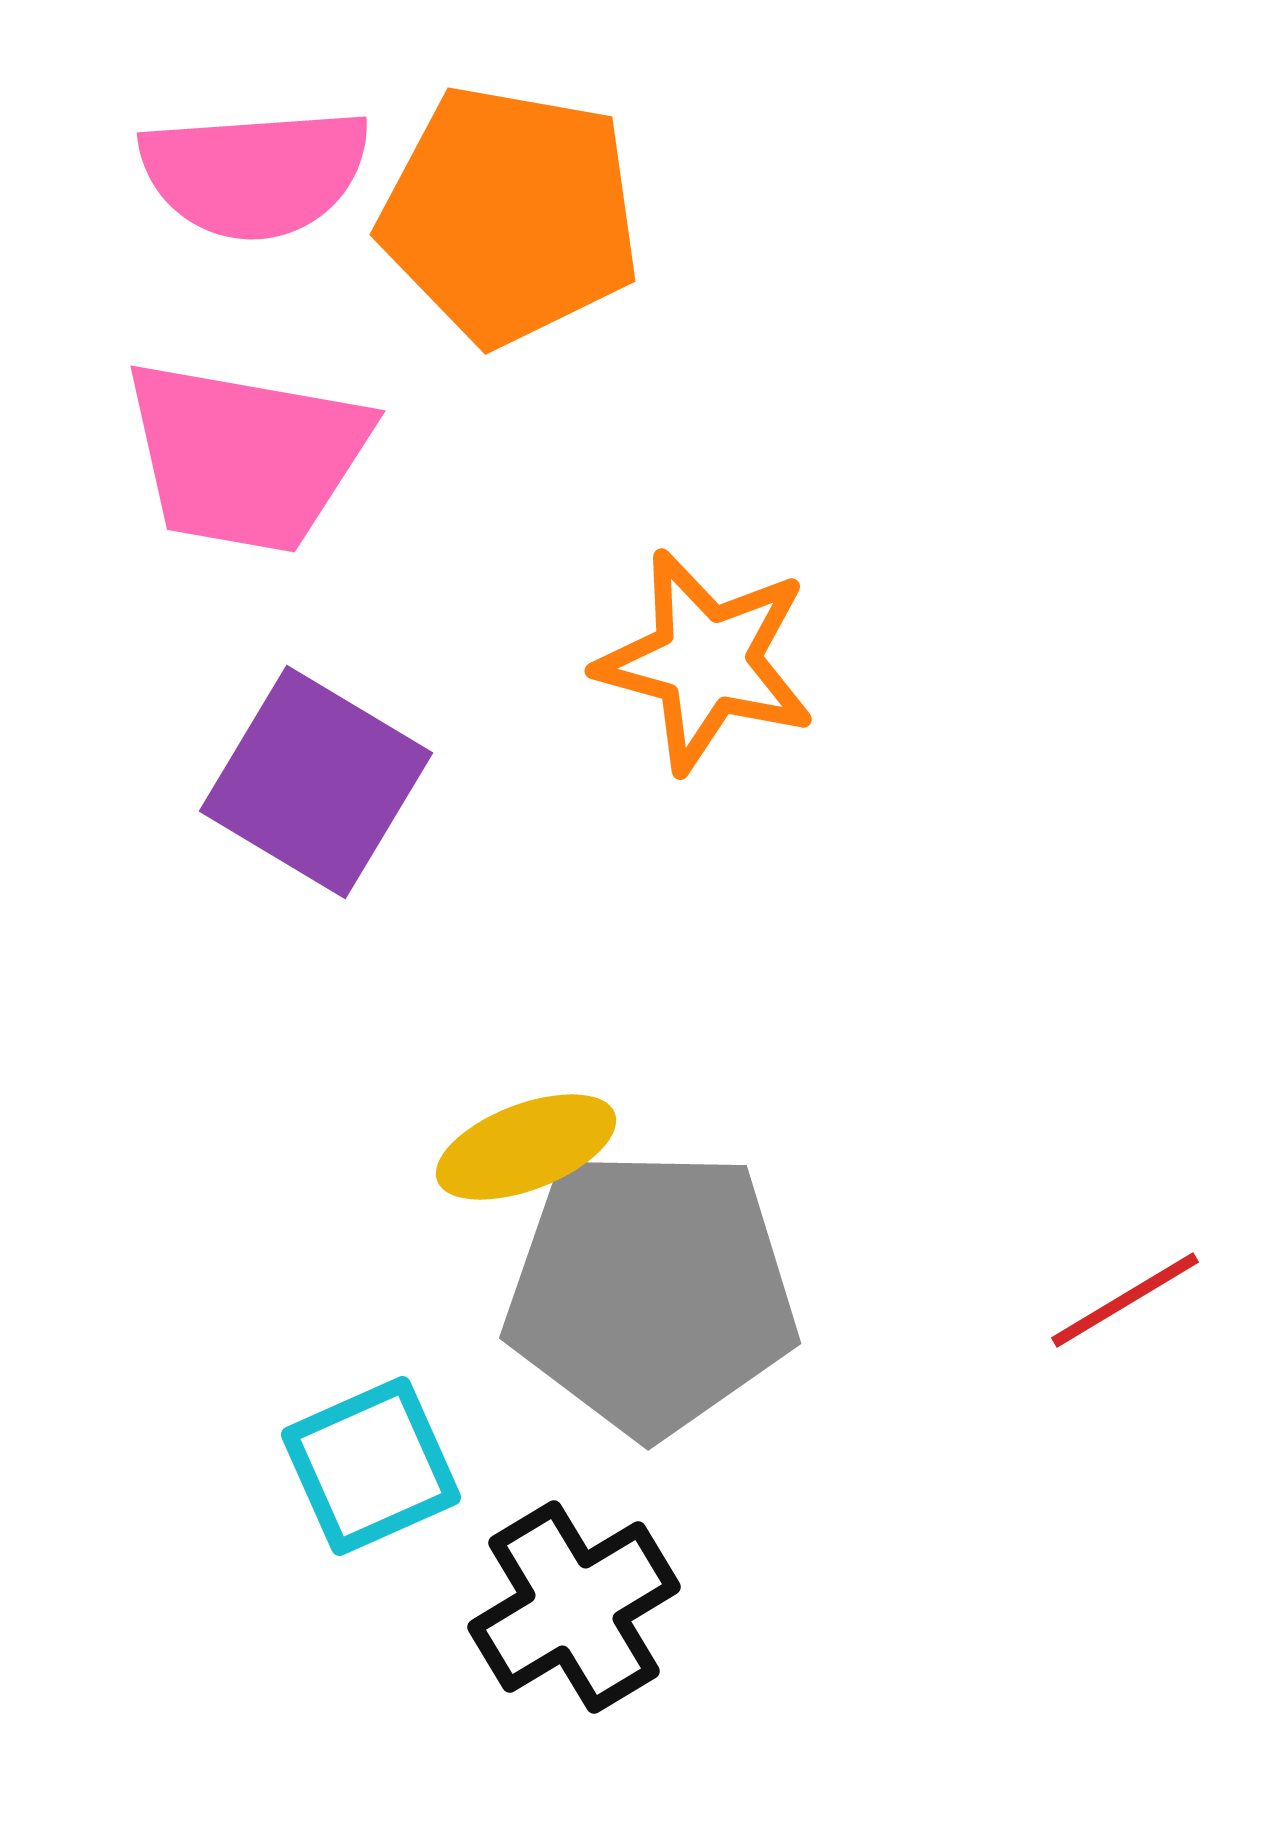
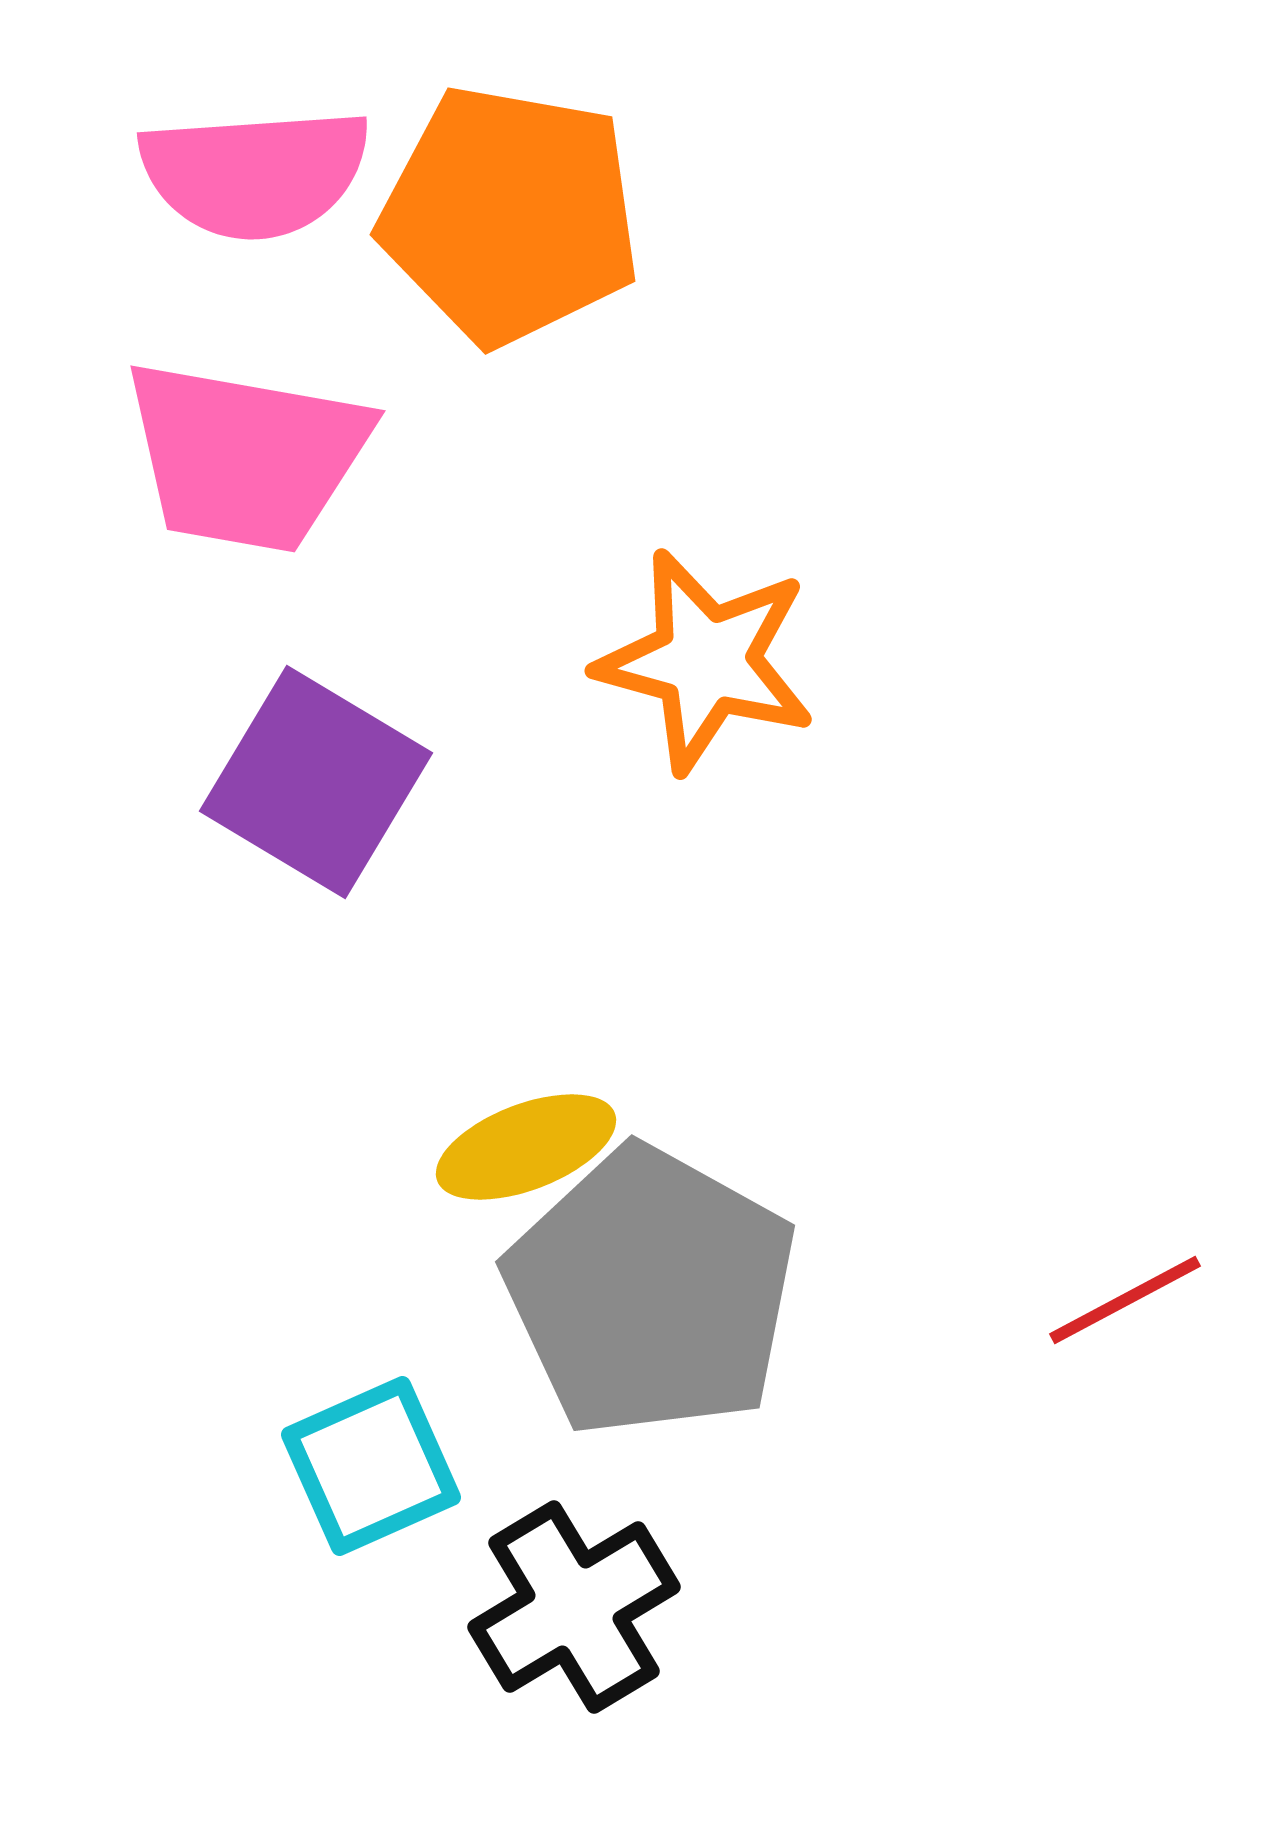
gray pentagon: rotated 28 degrees clockwise
red line: rotated 3 degrees clockwise
